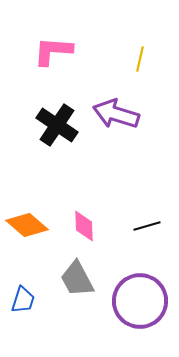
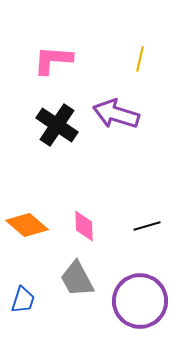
pink L-shape: moved 9 px down
